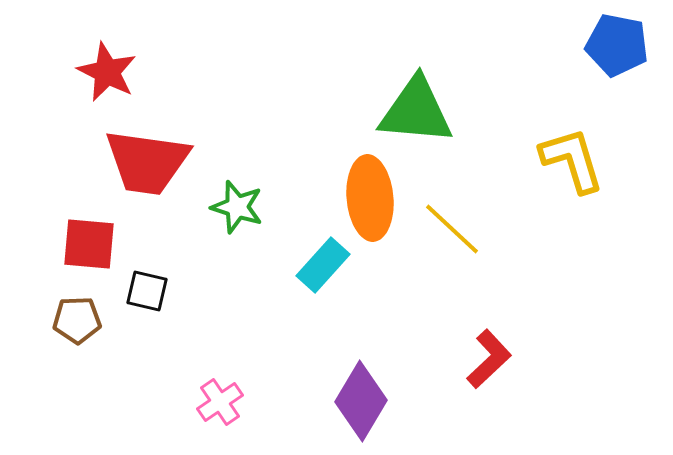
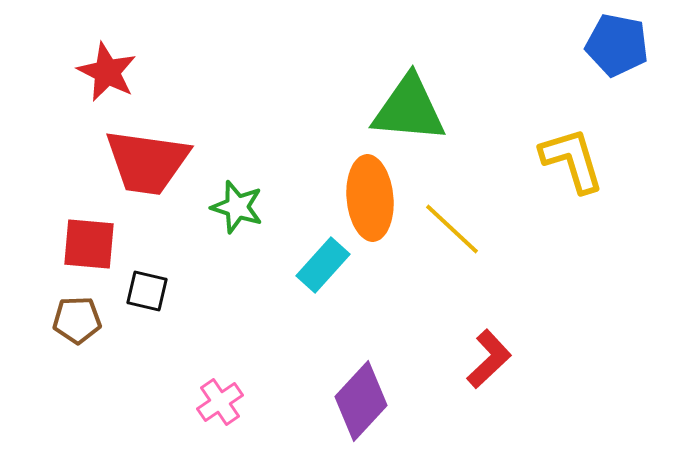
green triangle: moved 7 px left, 2 px up
purple diamond: rotated 12 degrees clockwise
